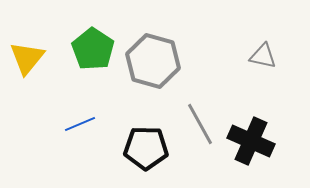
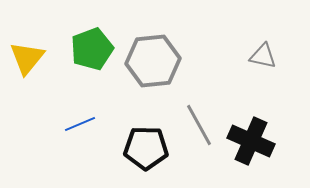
green pentagon: moved 1 px left; rotated 18 degrees clockwise
gray hexagon: rotated 22 degrees counterclockwise
gray line: moved 1 px left, 1 px down
